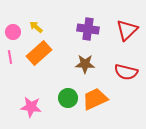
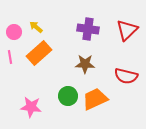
pink circle: moved 1 px right
red semicircle: moved 4 px down
green circle: moved 2 px up
